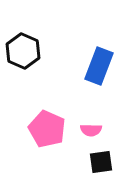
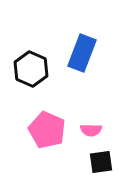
black hexagon: moved 8 px right, 18 px down
blue rectangle: moved 17 px left, 13 px up
pink pentagon: moved 1 px down
